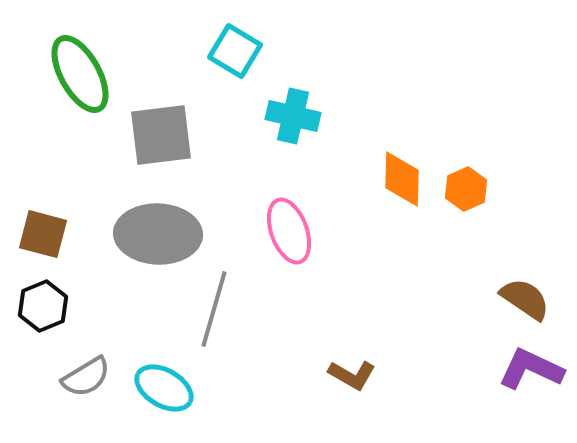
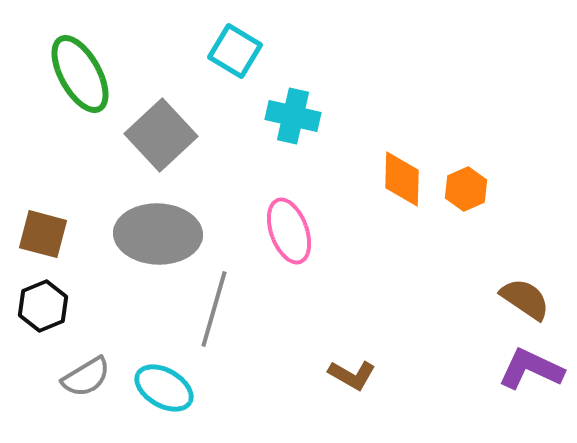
gray square: rotated 36 degrees counterclockwise
